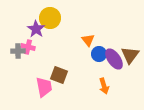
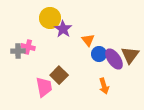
purple star: moved 27 px right
brown square: rotated 24 degrees clockwise
